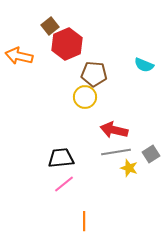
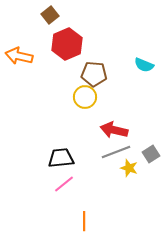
brown square: moved 11 px up
gray line: rotated 12 degrees counterclockwise
